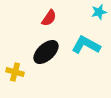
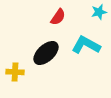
red semicircle: moved 9 px right, 1 px up
black ellipse: moved 1 px down
yellow cross: rotated 12 degrees counterclockwise
